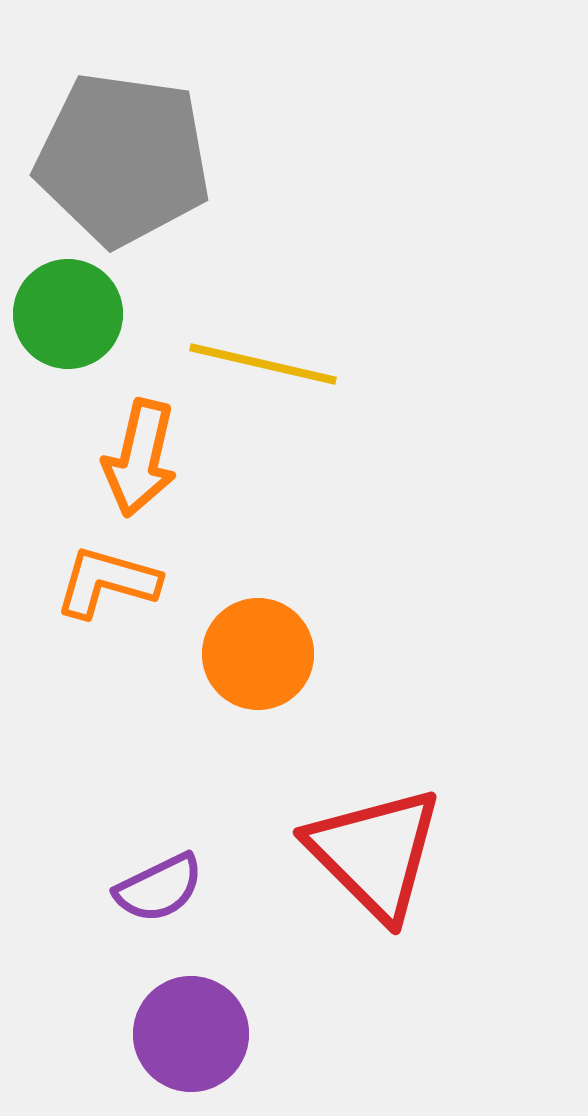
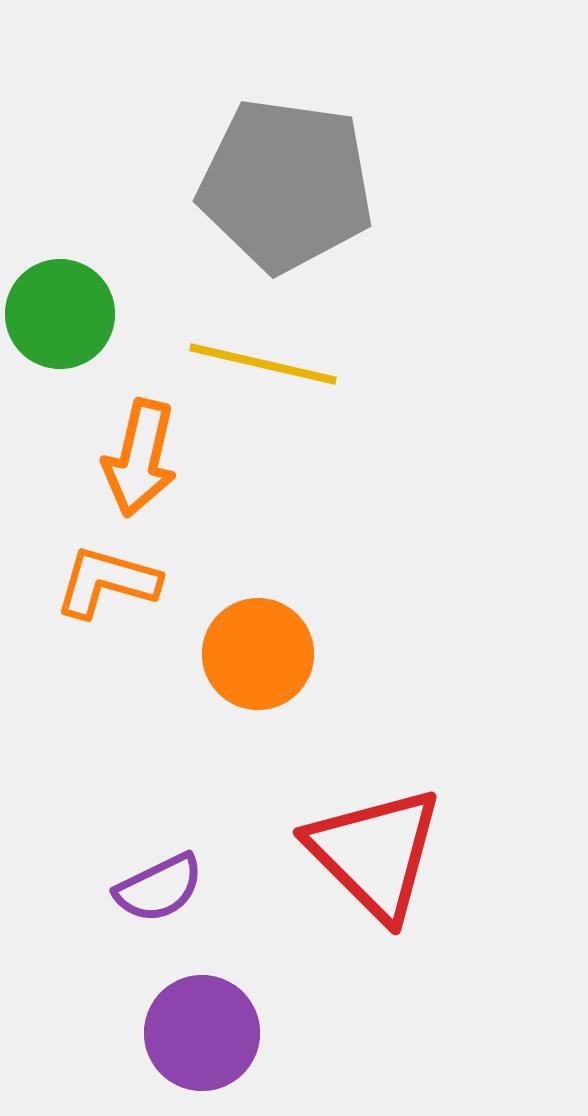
gray pentagon: moved 163 px right, 26 px down
green circle: moved 8 px left
purple circle: moved 11 px right, 1 px up
